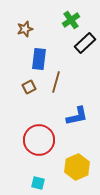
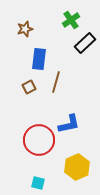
blue L-shape: moved 8 px left, 8 px down
